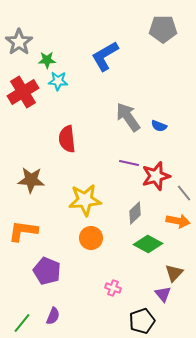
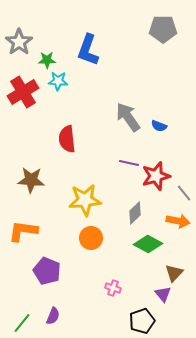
blue L-shape: moved 17 px left, 6 px up; rotated 40 degrees counterclockwise
